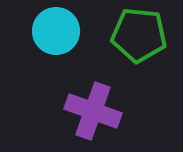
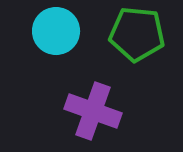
green pentagon: moved 2 px left, 1 px up
